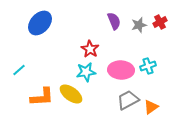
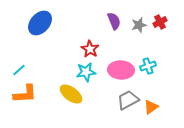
orange L-shape: moved 17 px left, 3 px up
